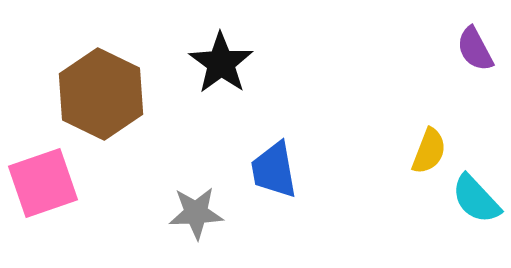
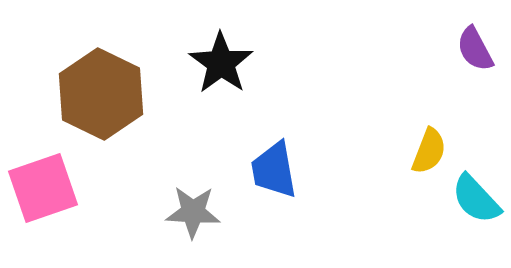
pink square: moved 5 px down
gray star: moved 3 px left, 1 px up; rotated 6 degrees clockwise
